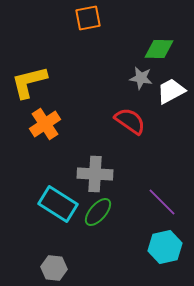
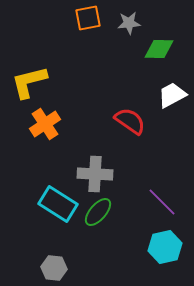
gray star: moved 12 px left, 55 px up; rotated 15 degrees counterclockwise
white trapezoid: moved 1 px right, 4 px down
